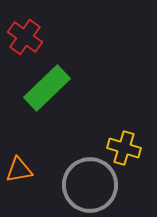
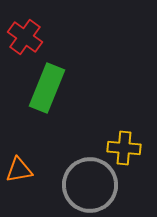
green rectangle: rotated 24 degrees counterclockwise
yellow cross: rotated 12 degrees counterclockwise
